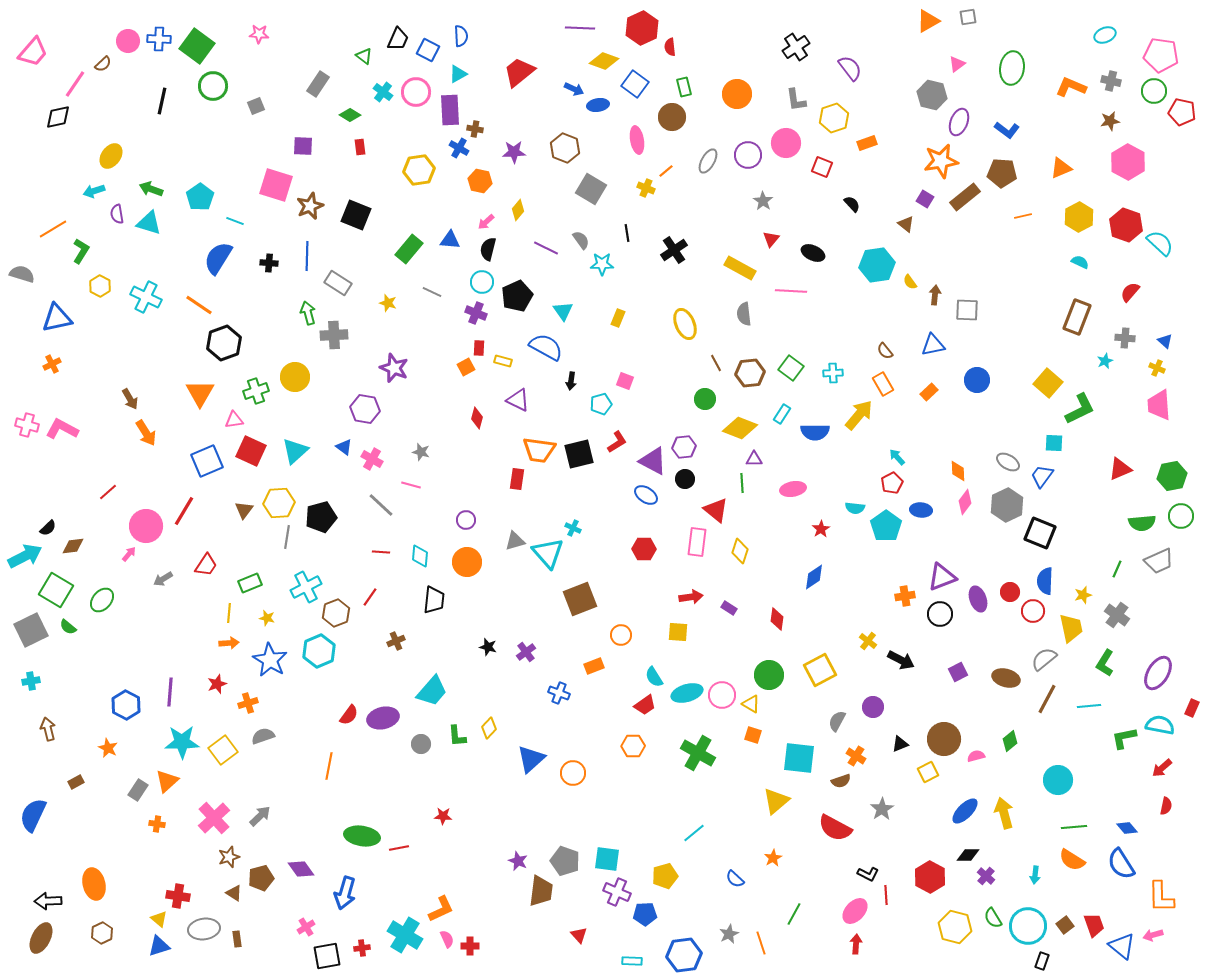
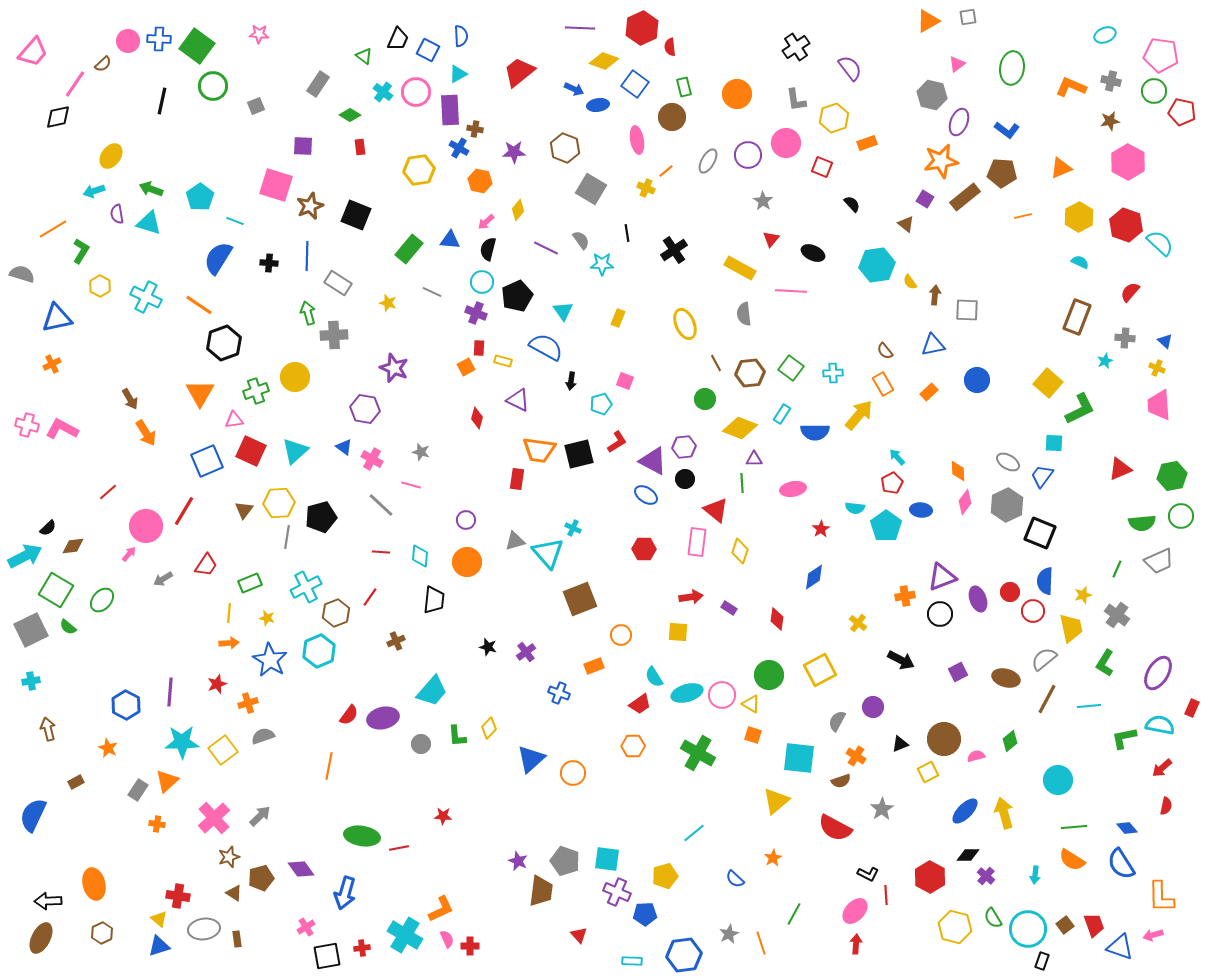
yellow cross at (868, 641): moved 10 px left, 18 px up
red trapezoid at (645, 705): moved 5 px left, 1 px up
cyan circle at (1028, 926): moved 3 px down
blue triangle at (1122, 946): moved 2 px left, 1 px down; rotated 20 degrees counterclockwise
